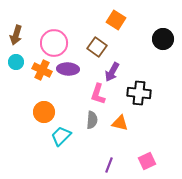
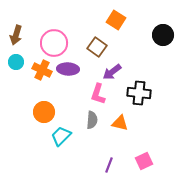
black circle: moved 4 px up
purple arrow: rotated 24 degrees clockwise
pink square: moved 3 px left
